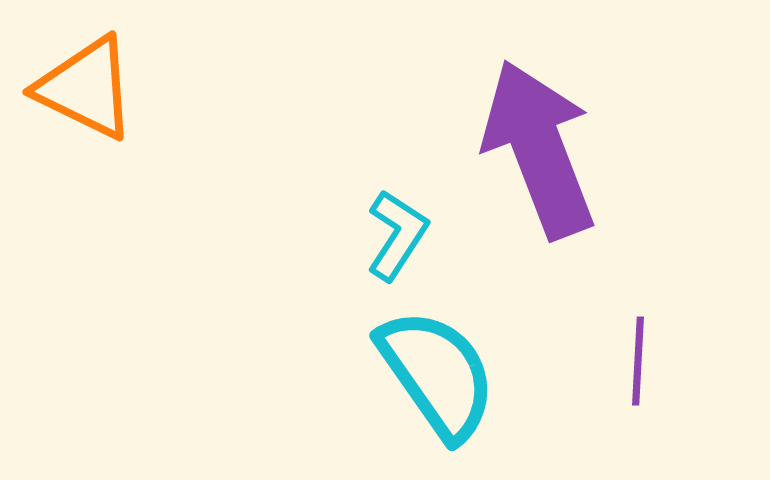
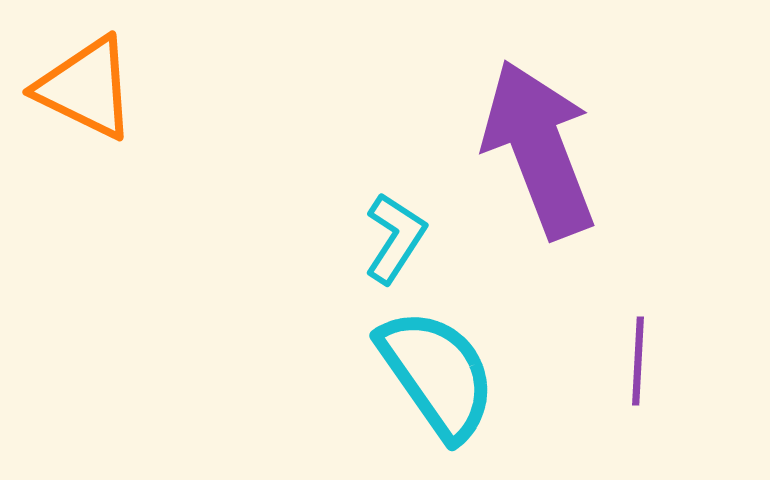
cyan L-shape: moved 2 px left, 3 px down
